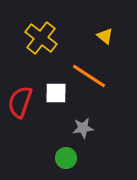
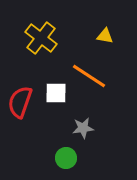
yellow triangle: rotated 30 degrees counterclockwise
